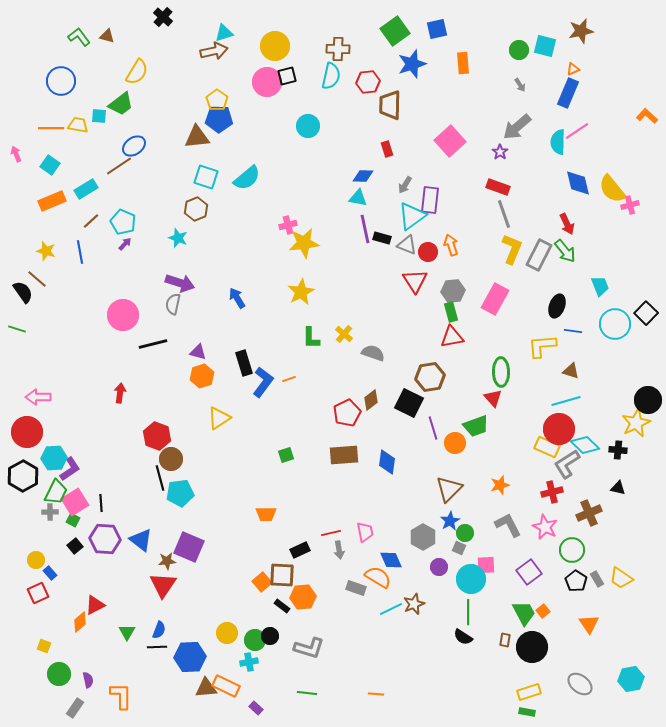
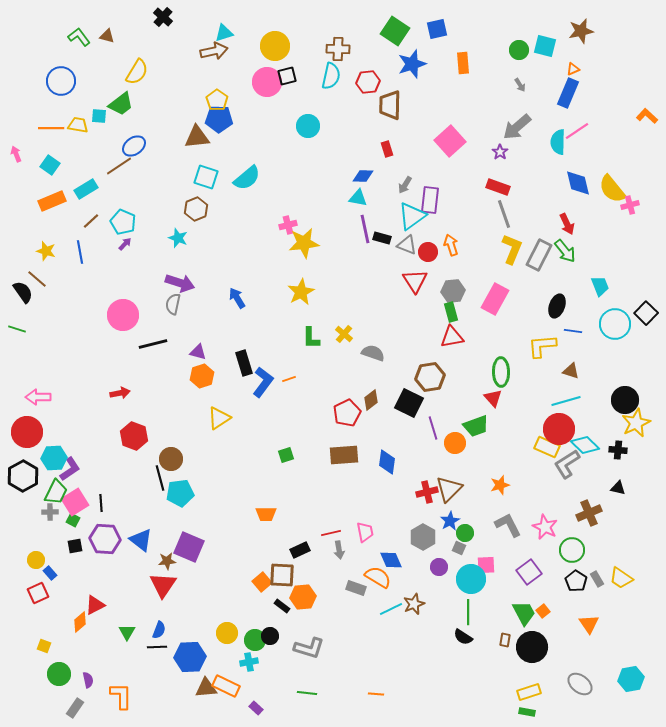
green square at (395, 31): rotated 20 degrees counterclockwise
red arrow at (120, 393): rotated 72 degrees clockwise
black circle at (648, 400): moved 23 px left
red hexagon at (157, 436): moved 23 px left
red cross at (552, 492): moved 125 px left
black square at (75, 546): rotated 28 degrees clockwise
